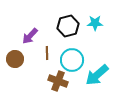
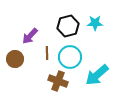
cyan circle: moved 2 px left, 3 px up
